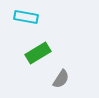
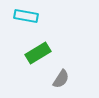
cyan rectangle: moved 1 px up
